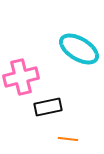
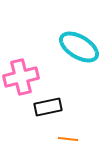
cyan ellipse: moved 2 px up
